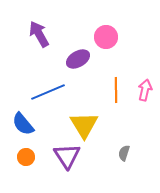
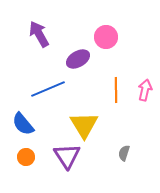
blue line: moved 3 px up
